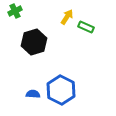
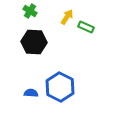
green cross: moved 15 px right; rotated 32 degrees counterclockwise
black hexagon: rotated 20 degrees clockwise
blue hexagon: moved 1 px left, 3 px up
blue semicircle: moved 2 px left, 1 px up
